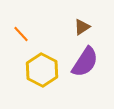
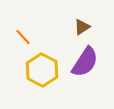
orange line: moved 2 px right, 3 px down
